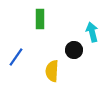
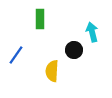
blue line: moved 2 px up
